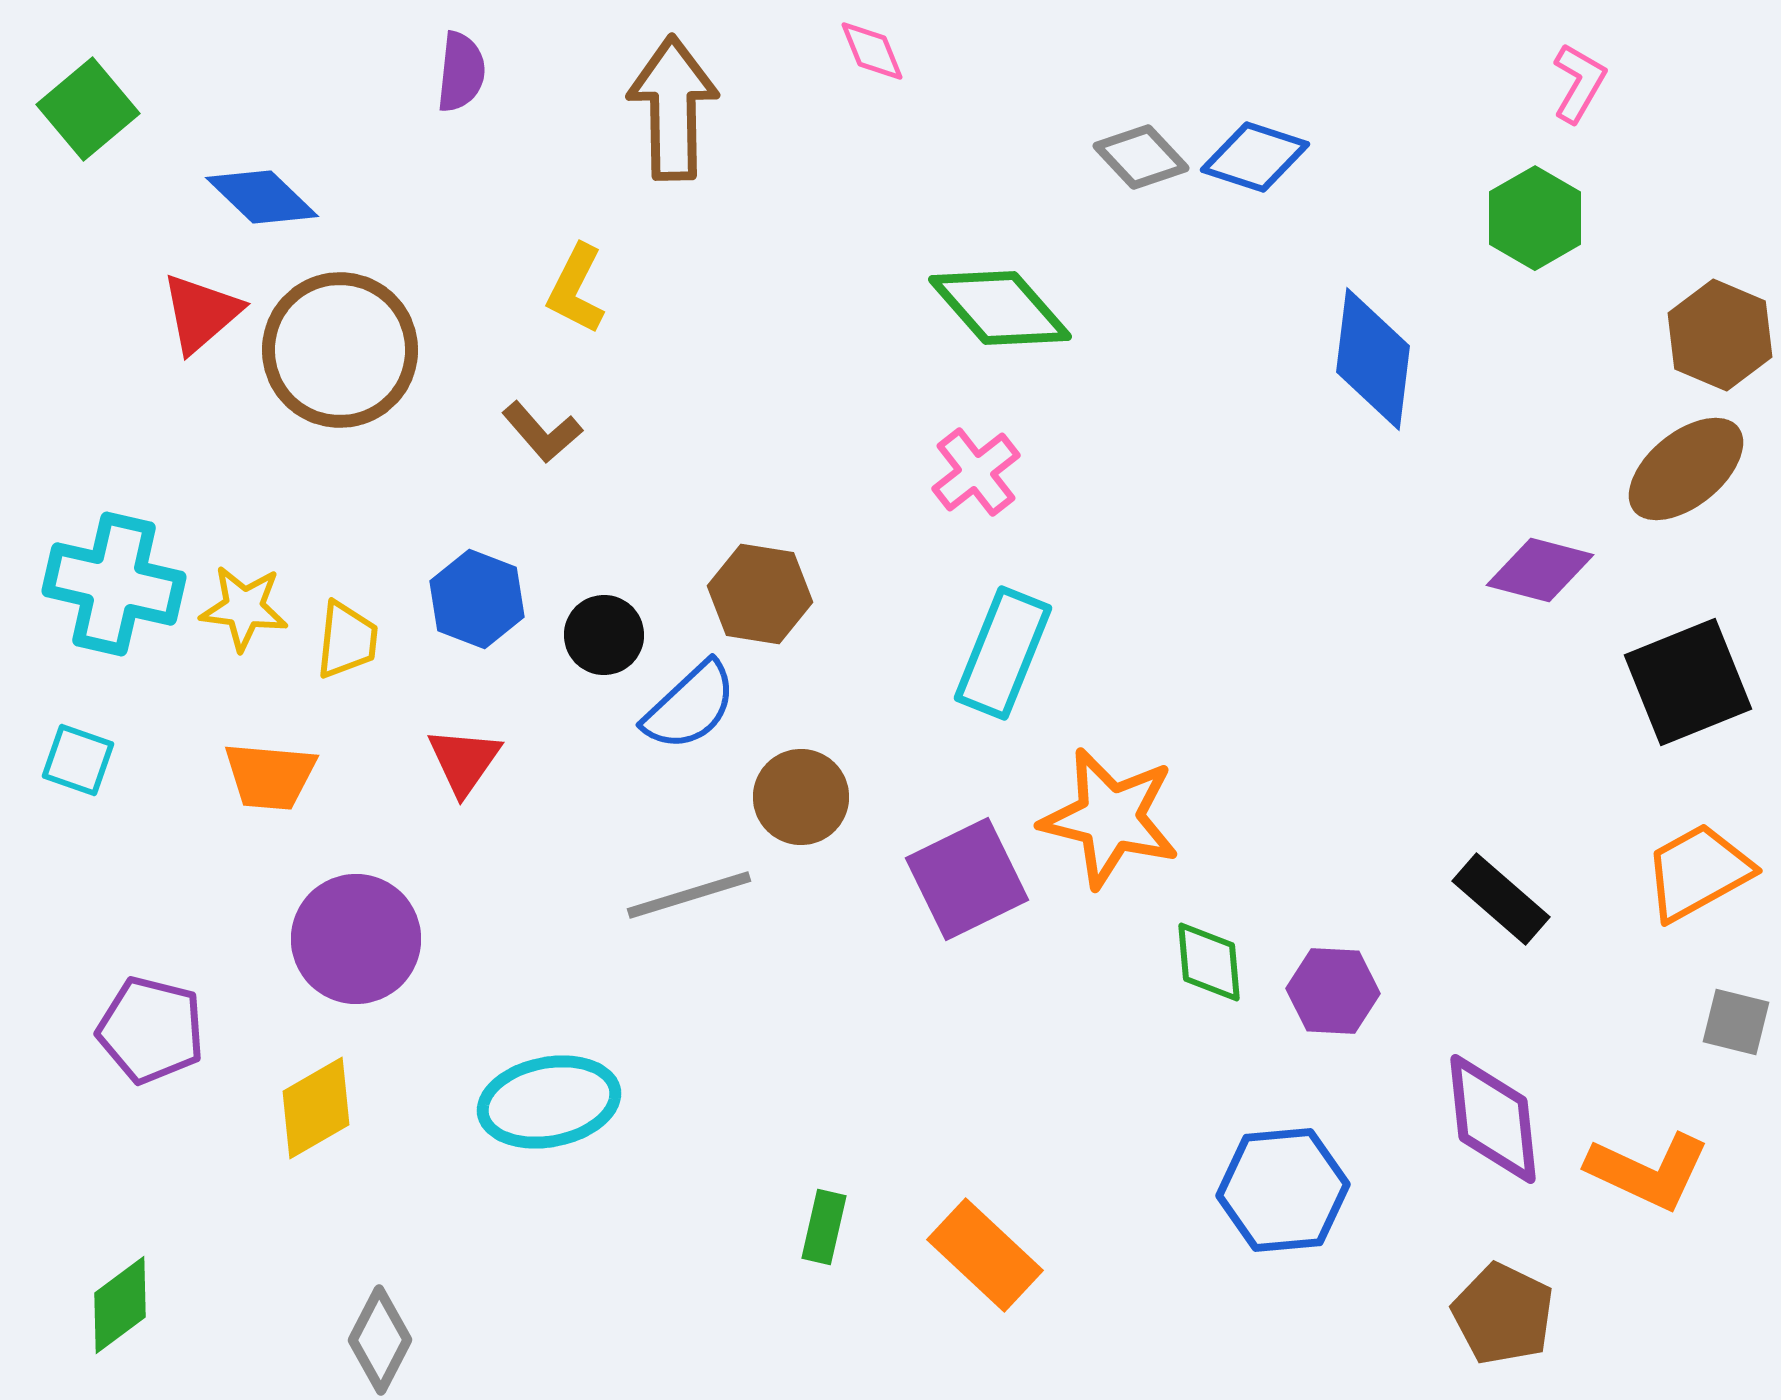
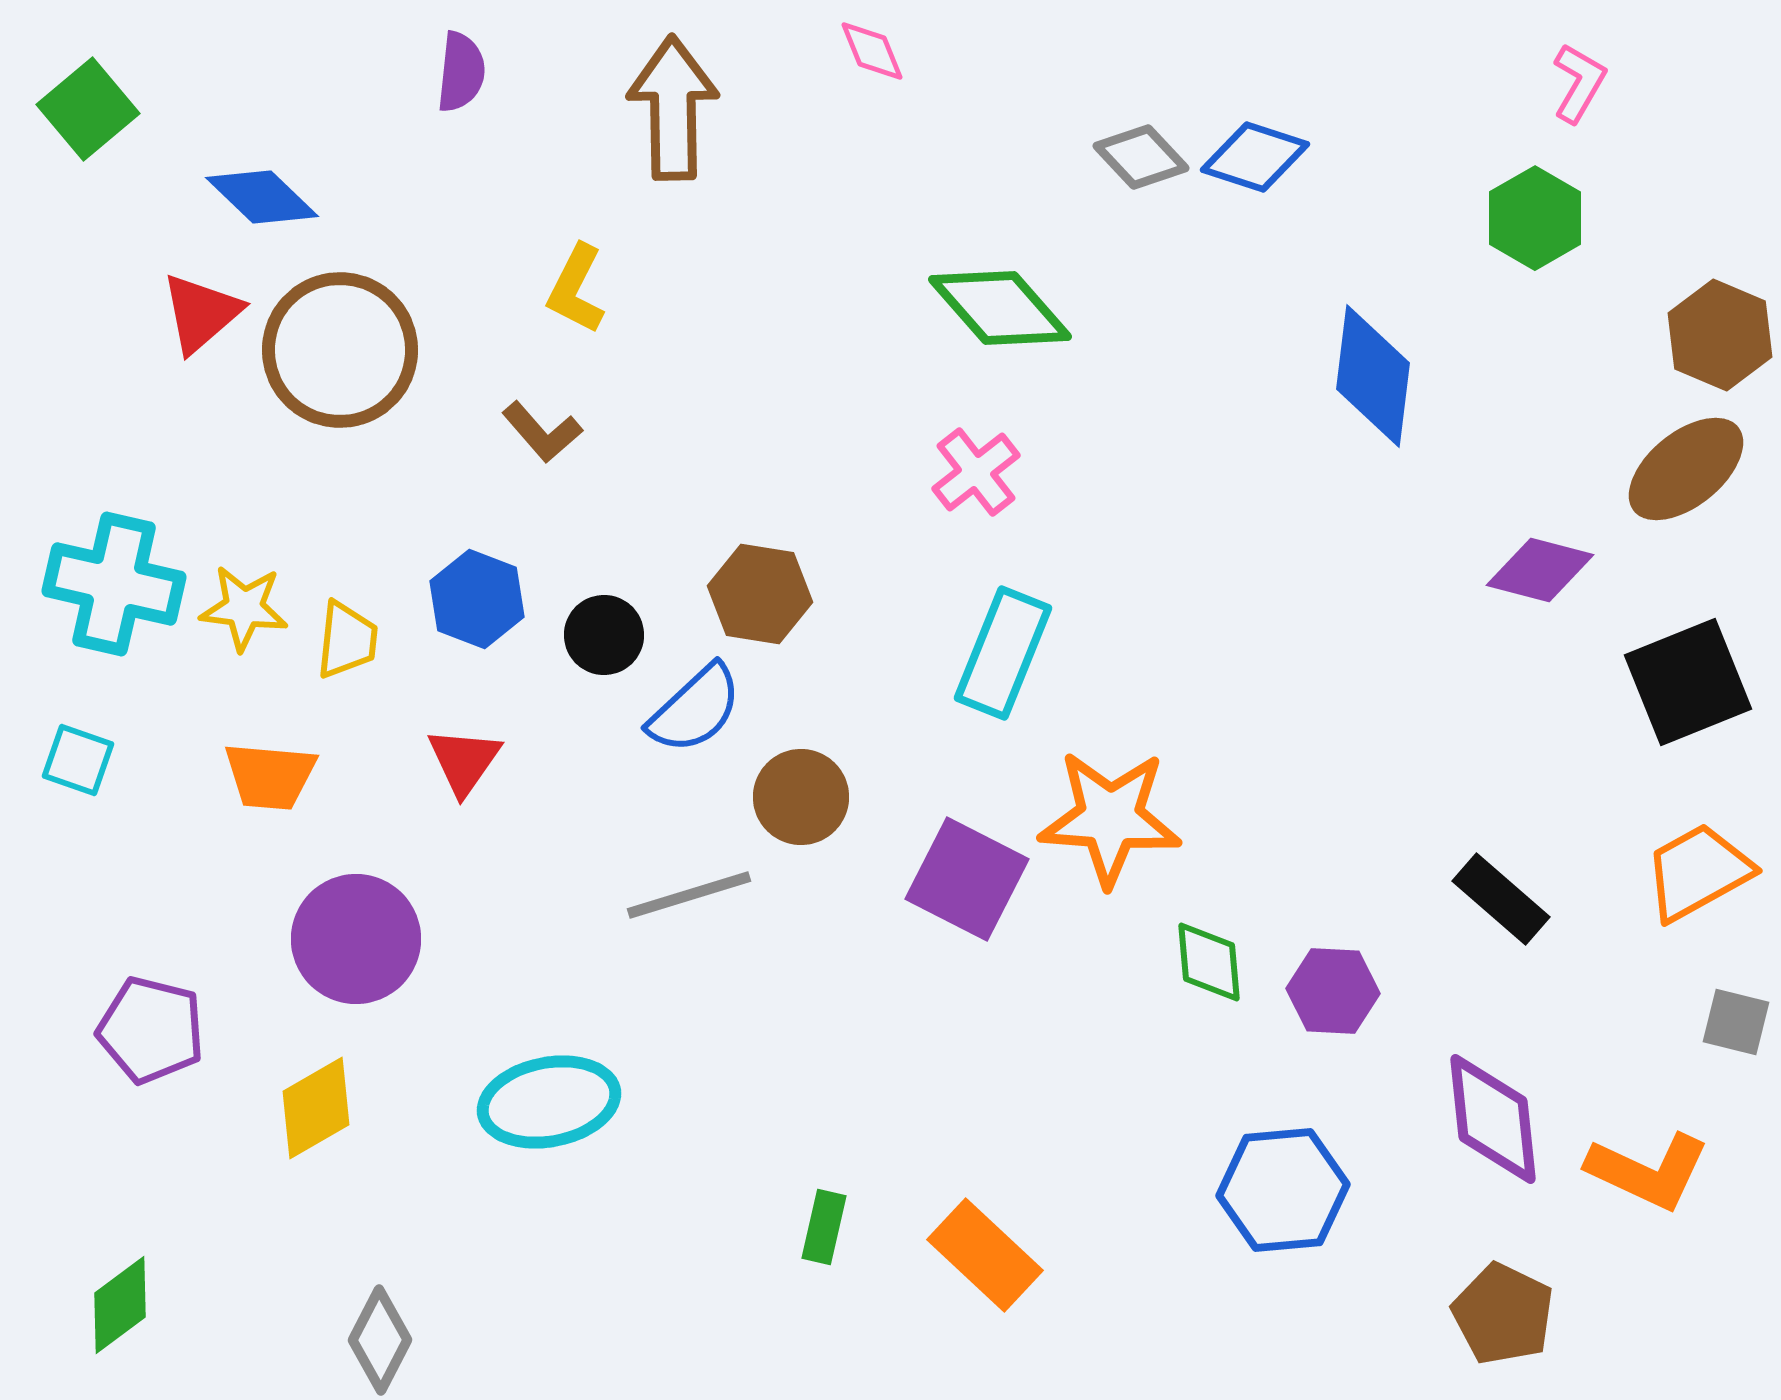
blue diamond at (1373, 359): moved 17 px down
blue semicircle at (690, 706): moved 5 px right, 3 px down
orange star at (1110, 818): rotated 10 degrees counterclockwise
purple square at (967, 879): rotated 37 degrees counterclockwise
